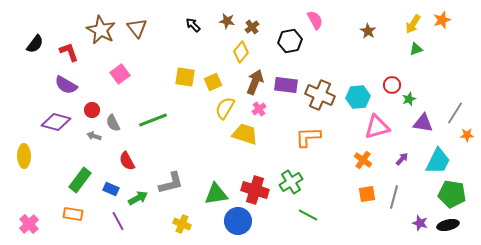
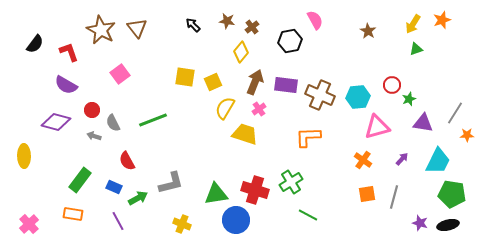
blue rectangle at (111, 189): moved 3 px right, 2 px up
blue circle at (238, 221): moved 2 px left, 1 px up
